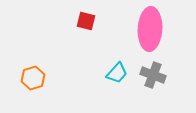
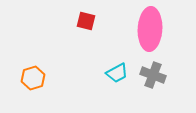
cyan trapezoid: rotated 20 degrees clockwise
